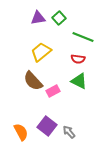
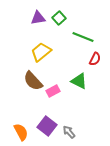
red semicircle: moved 17 px right; rotated 72 degrees counterclockwise
